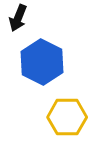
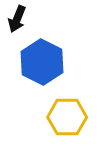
black arrow: moved 1 px left, 1 px down
